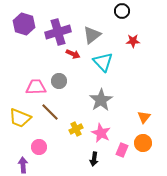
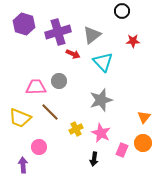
gray star: rotated 15 degrees clockwise
